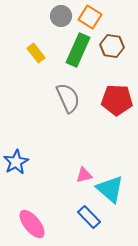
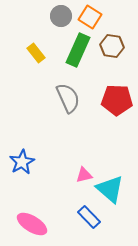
blue star: moved 6 px right
pink ellipse: rotated 20 degrees counterclockwise
